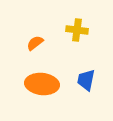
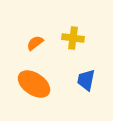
yellow cross: moved 4 px left, 8 px down
orange ellipse: moved 8 px left; rotated 28 degrees clockwise
